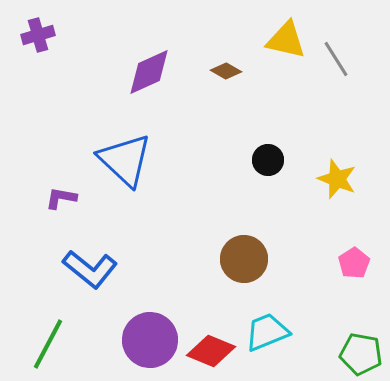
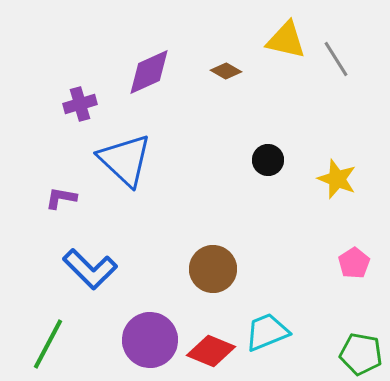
purple cross: moved 42 px right, 69 px down
brown circle: moved 31 px left, 10 px down
blue L-shape: rotated 6 degrees clockwise
